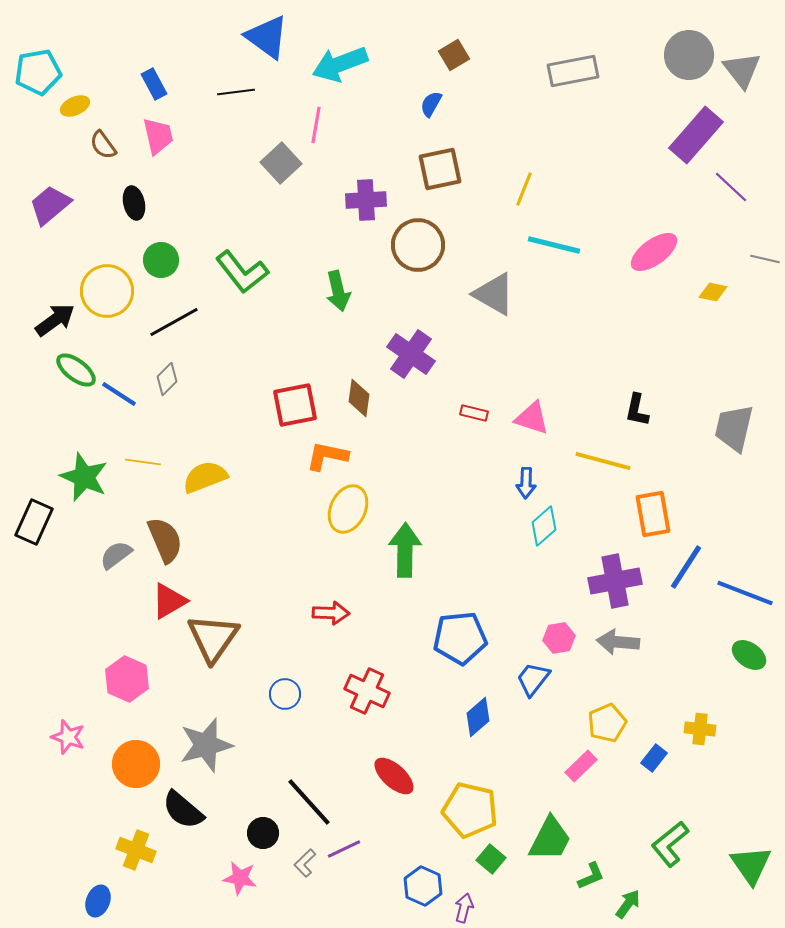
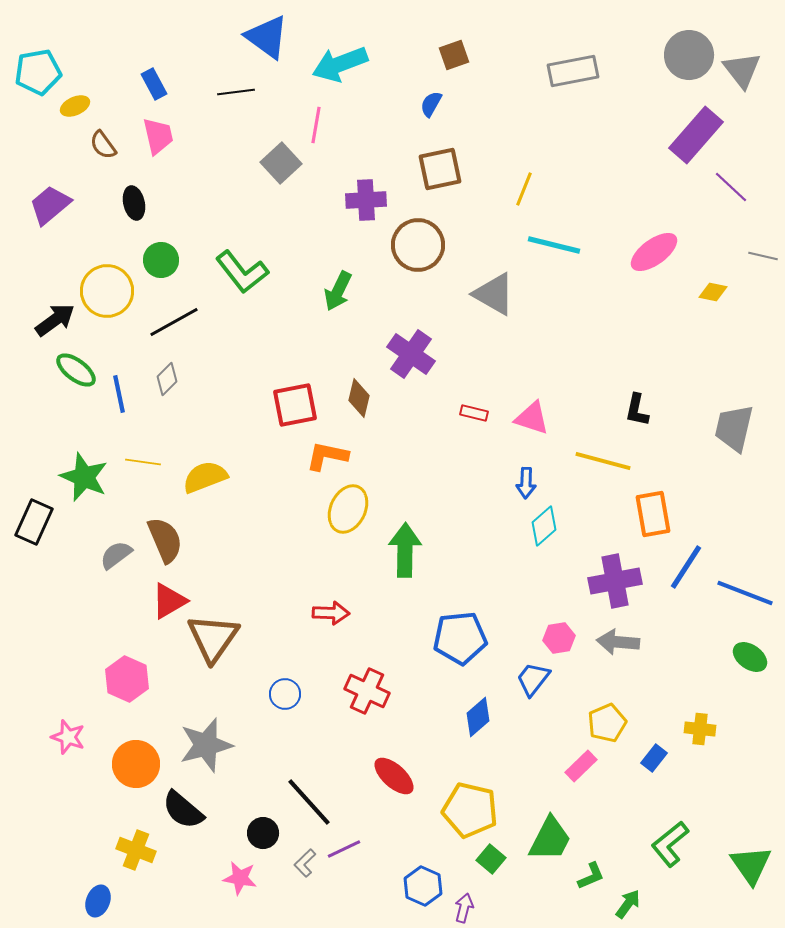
brown square at (454, 55): rotated 12 degrees clockwise
gray line at (765, 259): moved 2 px left, 3 px up
green arrow at (338, 291): rotated 39 degrees clockwise
blue line at (119, 394): rotated 45 degrees clockwise
brown diamond at (359, 398): rotated 6 degrees clockwise
green ellipse at (749, 655): moved 1 px right, 2 px down
